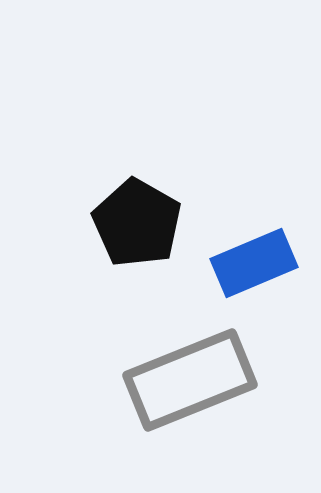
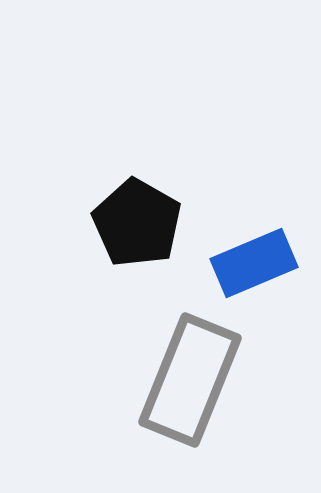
gray rectangle: rotated 46 degrees counterclockwise
